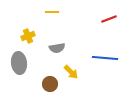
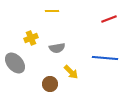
yellow line: moved 1 px up
yellow cross: moved 3 px right, 2 px down
gray ellipse: moved 4 px left; rotated 35 degrees counterclockwise
